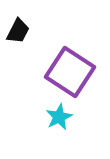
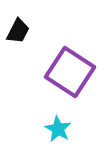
cyan star: moved 1 px left, 12 px down; rotated 16 degrees counterclockwise
